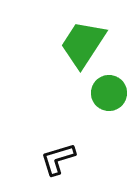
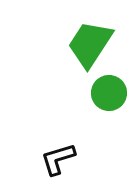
green trapezoid: moved 7 px right
